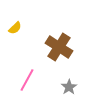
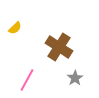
gray star: moved 6 px right, 9 px up
